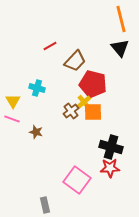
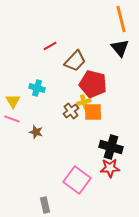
yellow cross: rotated 24 degrees clockwise
